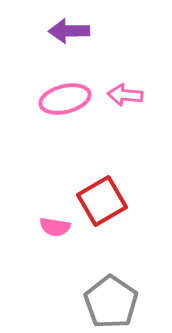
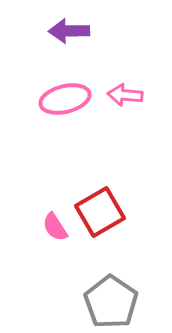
red square: moved 2 px left, 11 px down
pink semicircle: rotated 48 degrees clockwise
